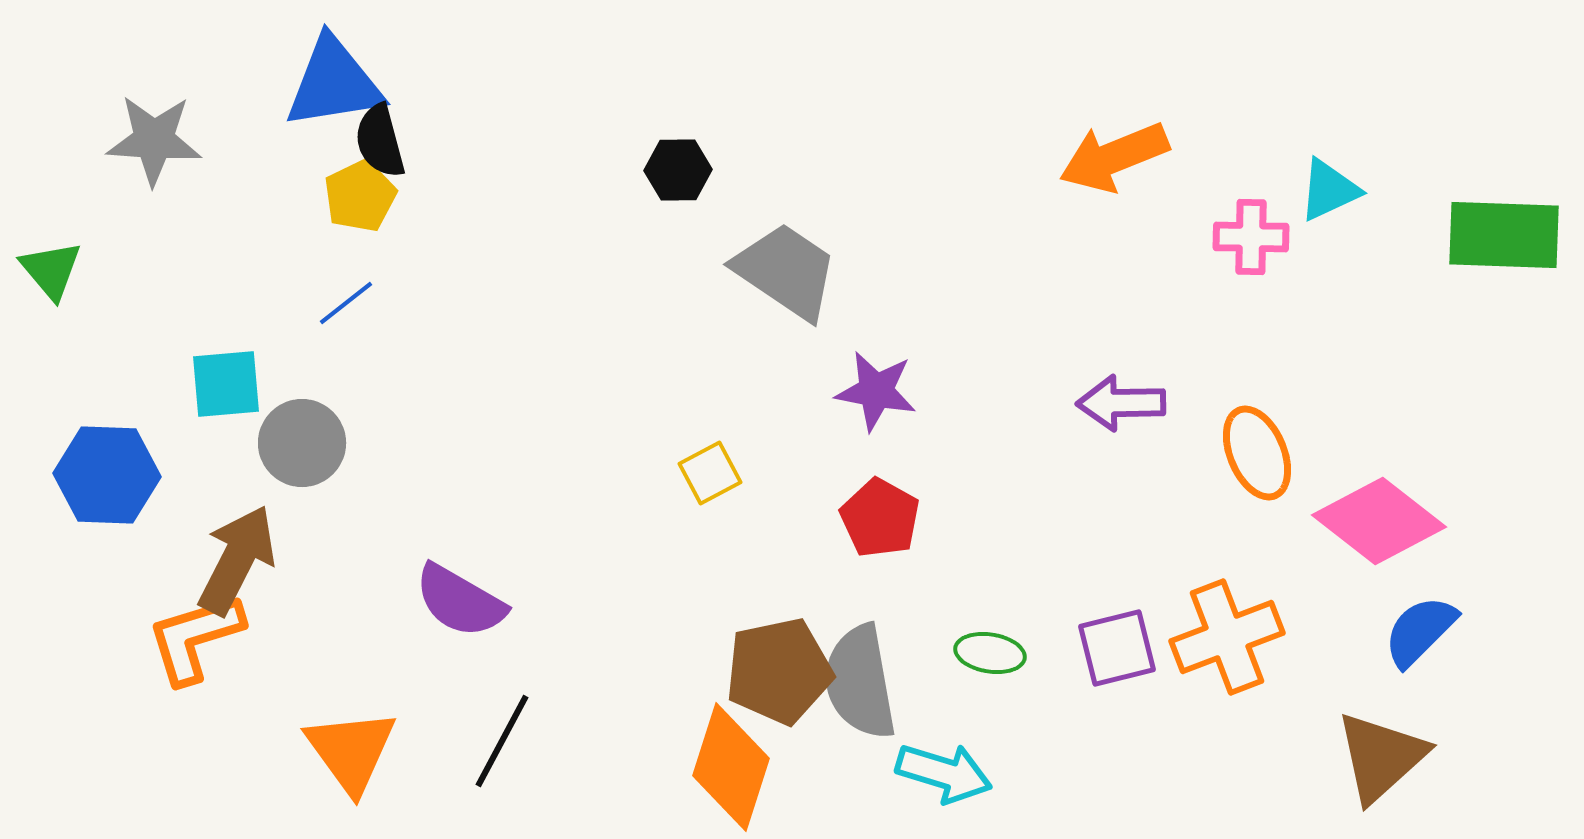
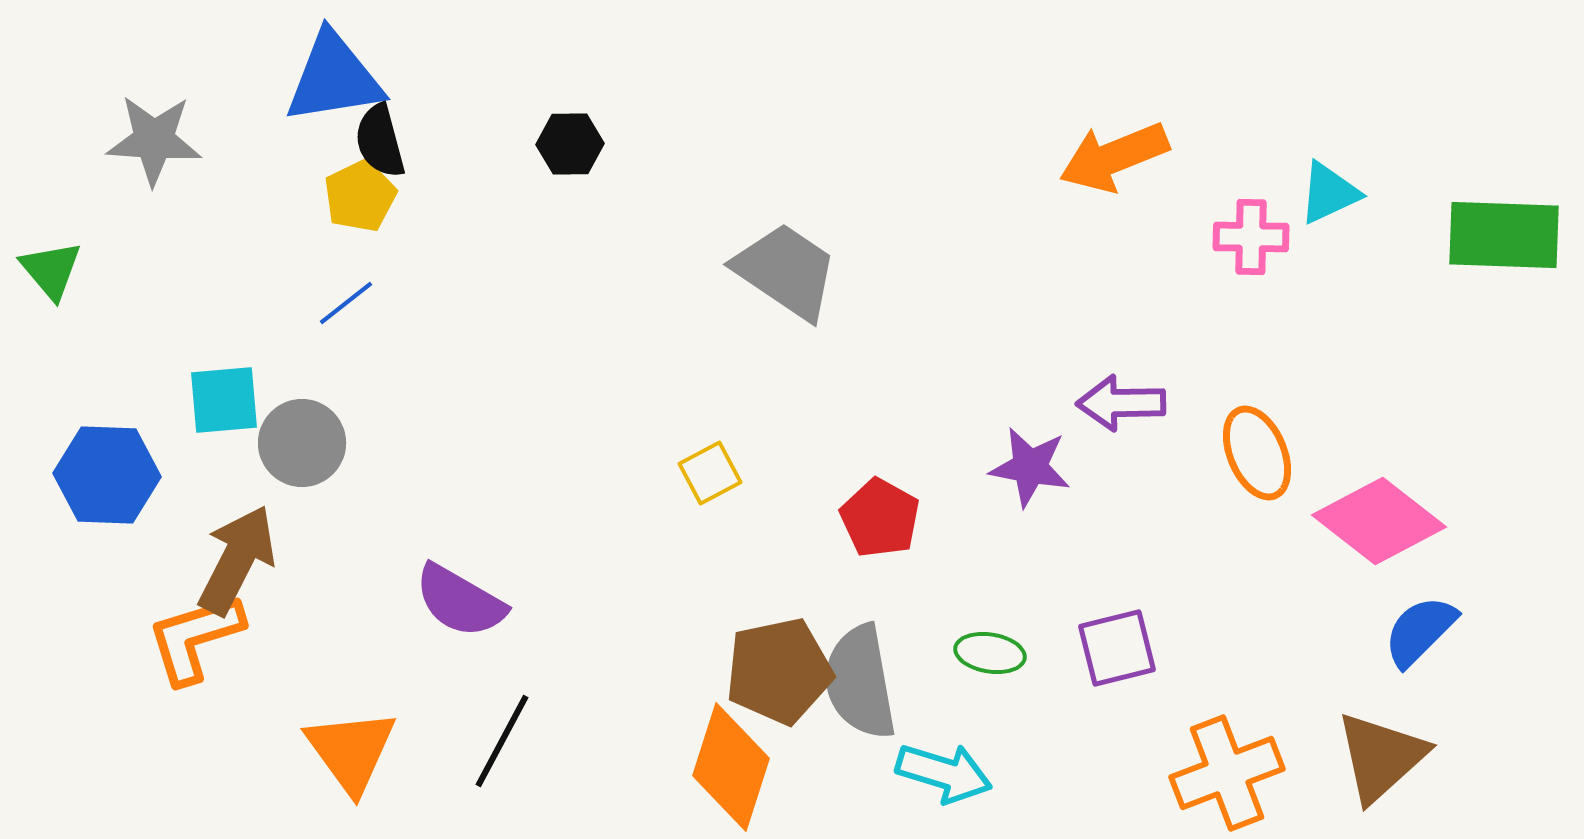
blue triangle: moved 5 px up
black hexagon: moved 108 px left, 26 px up
cyan triangle: moved 3 px down
cyan square: moved 2 px left, 16 px down
purple star: moved 154 px right, 76 px down
orange cross: moved 136 px down
